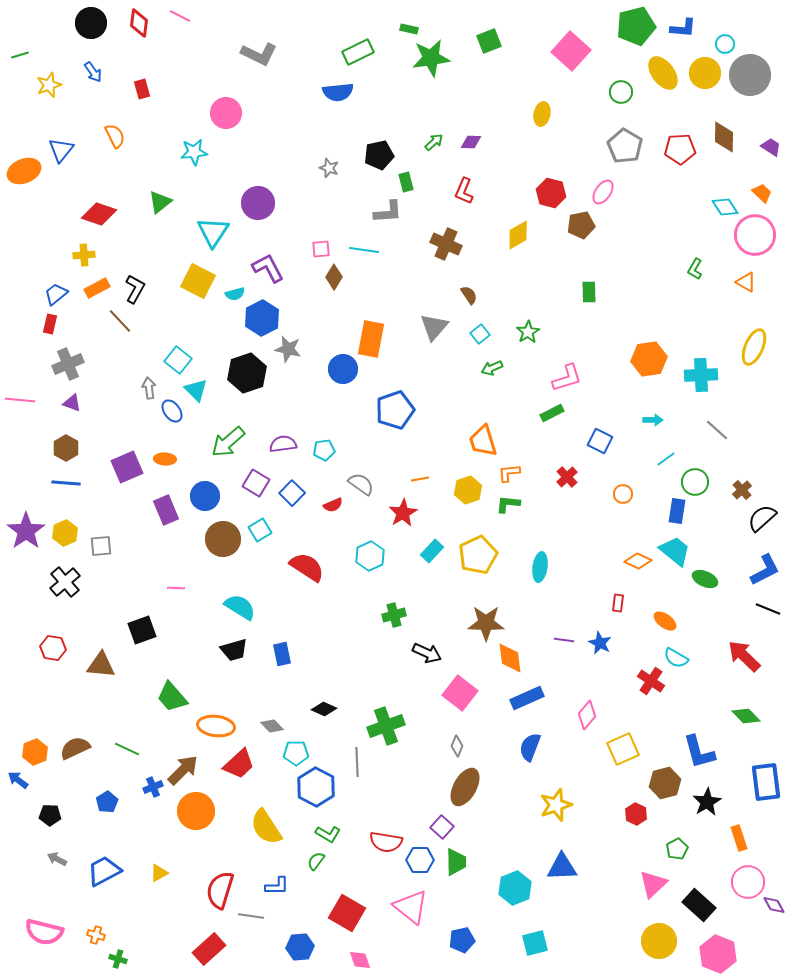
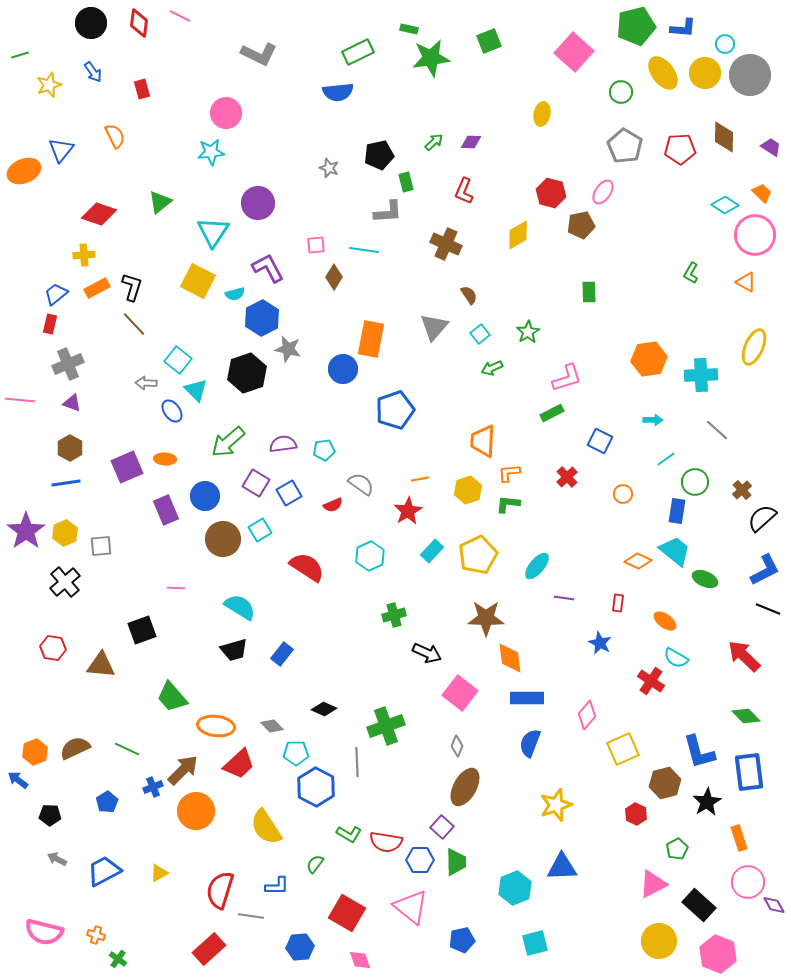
pink square at (571, 51): moved 3 px right, 1 px down
cyan star at (194, 152): moved 17 px right
cyan diamond at (725, 207): moved 2 px up; rotated 24 degrees counterclockwise
pink square at (321, 249): moved 5 px left, 4 px up
green L-shape at (695, 269): moved 4 px left, 4 px down
black L-shape at (135, 289): moved 3 px left, 2 px up; rotated 12 degrees counterclockwise
brown line at (120, 321): moved 14 px right, 3 px down
gray arrow at (149, 388): moved 3 px left, 5 px up; rotated 80 degrees counterclockwise
orange trapezoid at (483, 441): rotated 20 degrees clockwise
brown hexagon at (66, 448): moved 4 px right
blue line at (66, 483): rotated 12 degrees counterclockwise
blue square at (292, 493): moved 3 px left; rotated 15 degrees clockwise
red star at (403, 513): moved 5 px right, 2 px up
cyan ellipse at (540, 567): moved 3 px left, 1 px up; rotated 32 degrees clockwise
brown star at (486, 623): moved 5 px up
purple line at (564, 640): moved 42 px up
blue rectangle at (282, 654): rotated 50 degrees clockwise
blue rectangle at (527, 698): rotated 24 degrees clockwise
blue semicircle at (530, 747): moved 4 px up
blue rectangle at (766, 782): moved 17 px left, 10 px up
green L-shape at (328, 834): moved 21 px right
green semicircle at (316, 861): moved 1 px left, 3 px down
pink triangle at (653, 884): rotated 16 degrees clockwise
green cross at (118, 959): rotated 18 degrees clockwise
